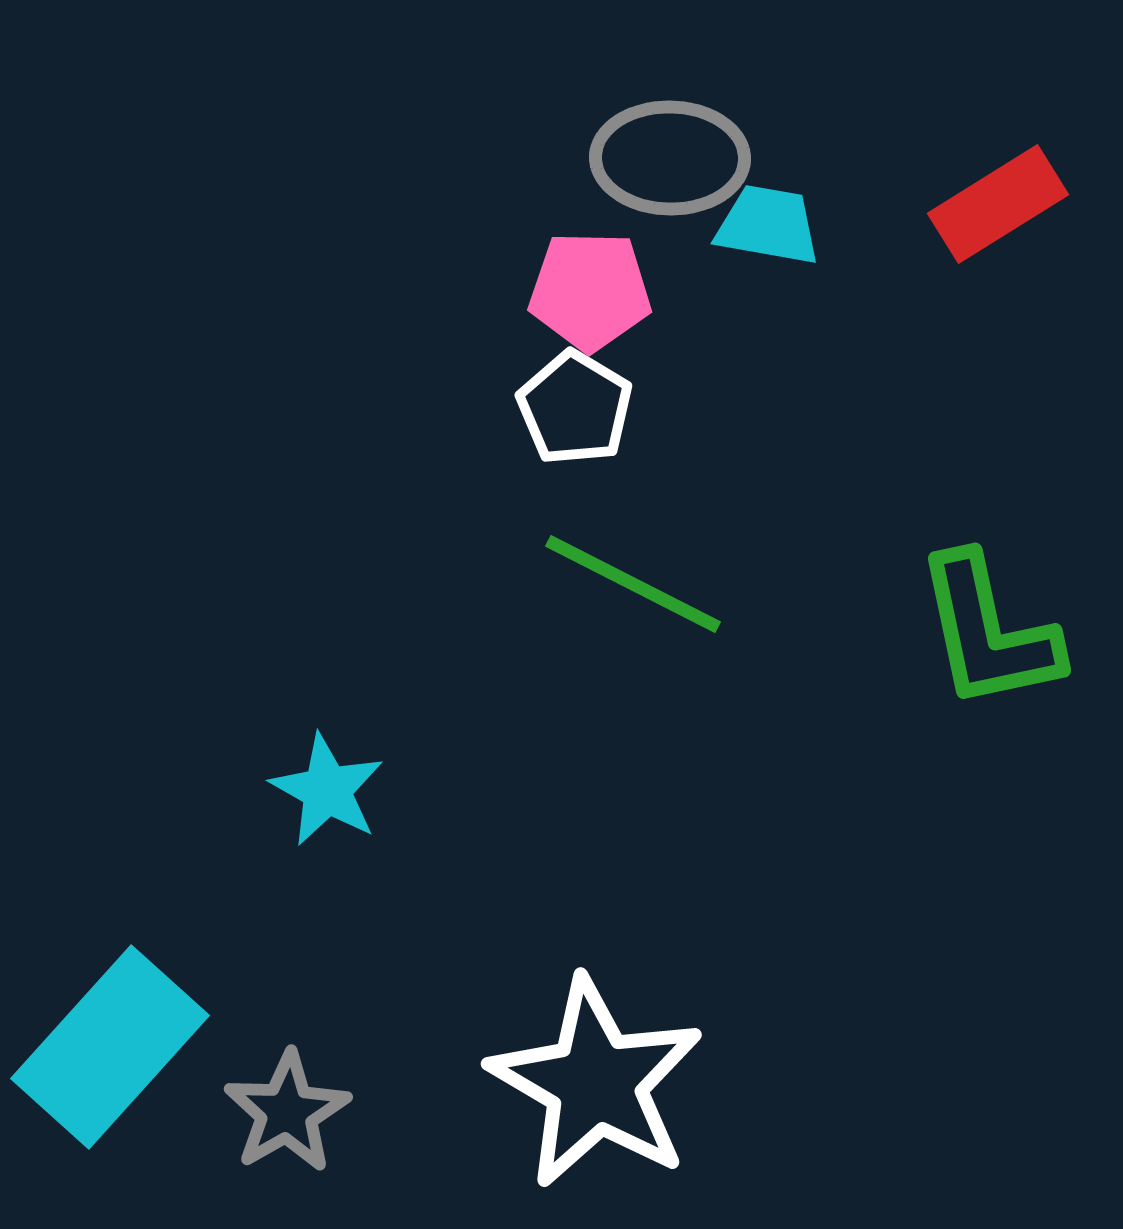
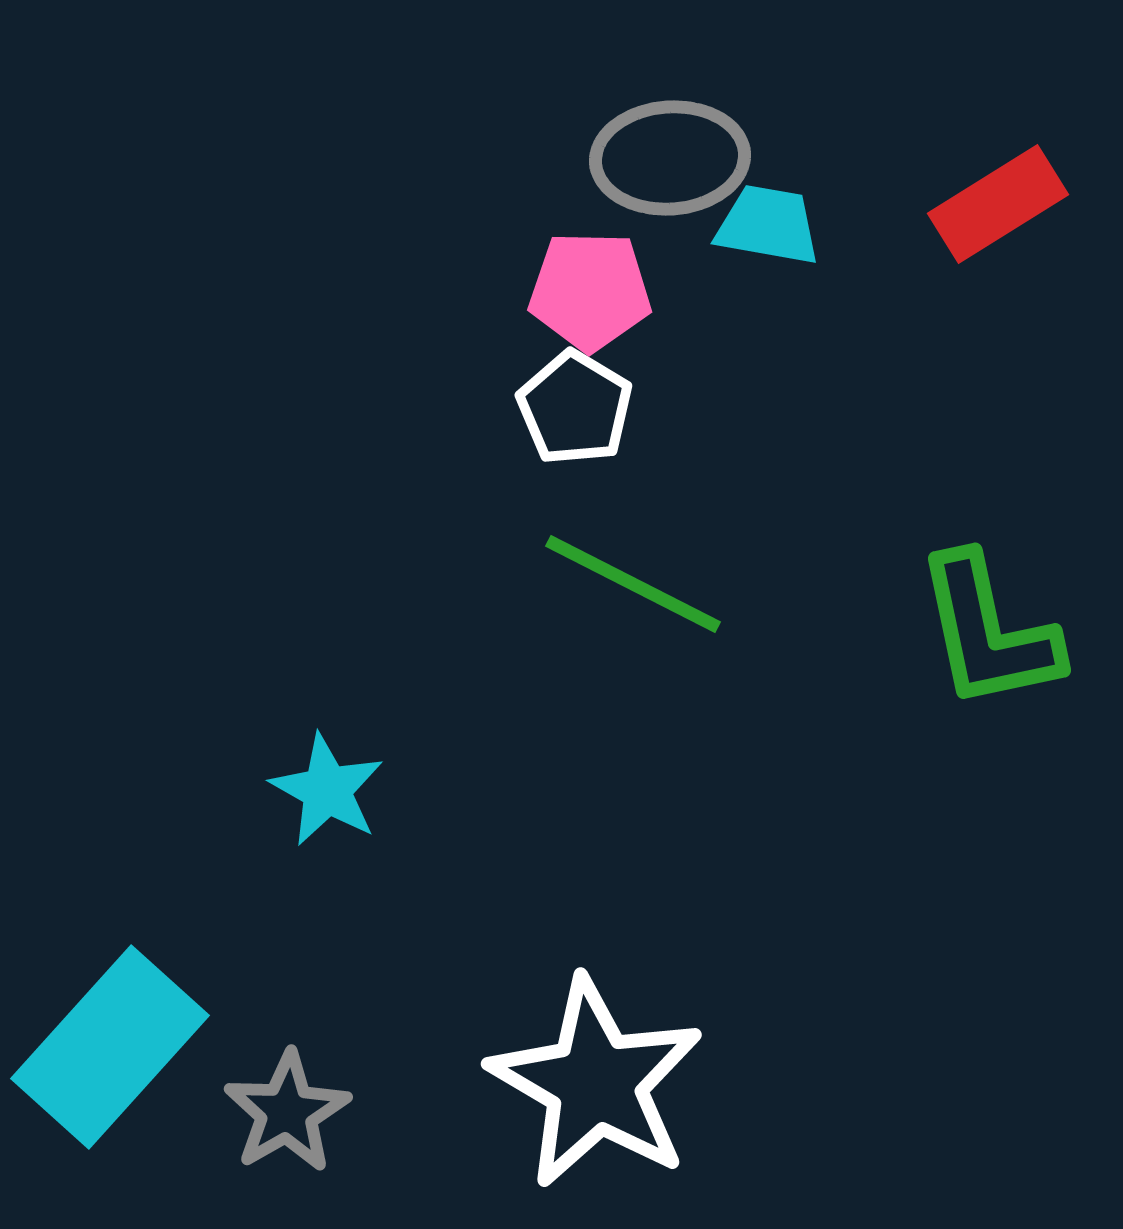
gray ellipse: rotated 5 degrees counterclockwise
